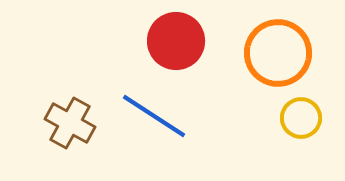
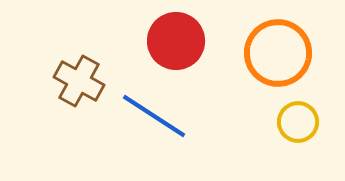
yellow circle: moved 3 px left, 4 px down
brown cross: moved 9 px right, 42 px up
